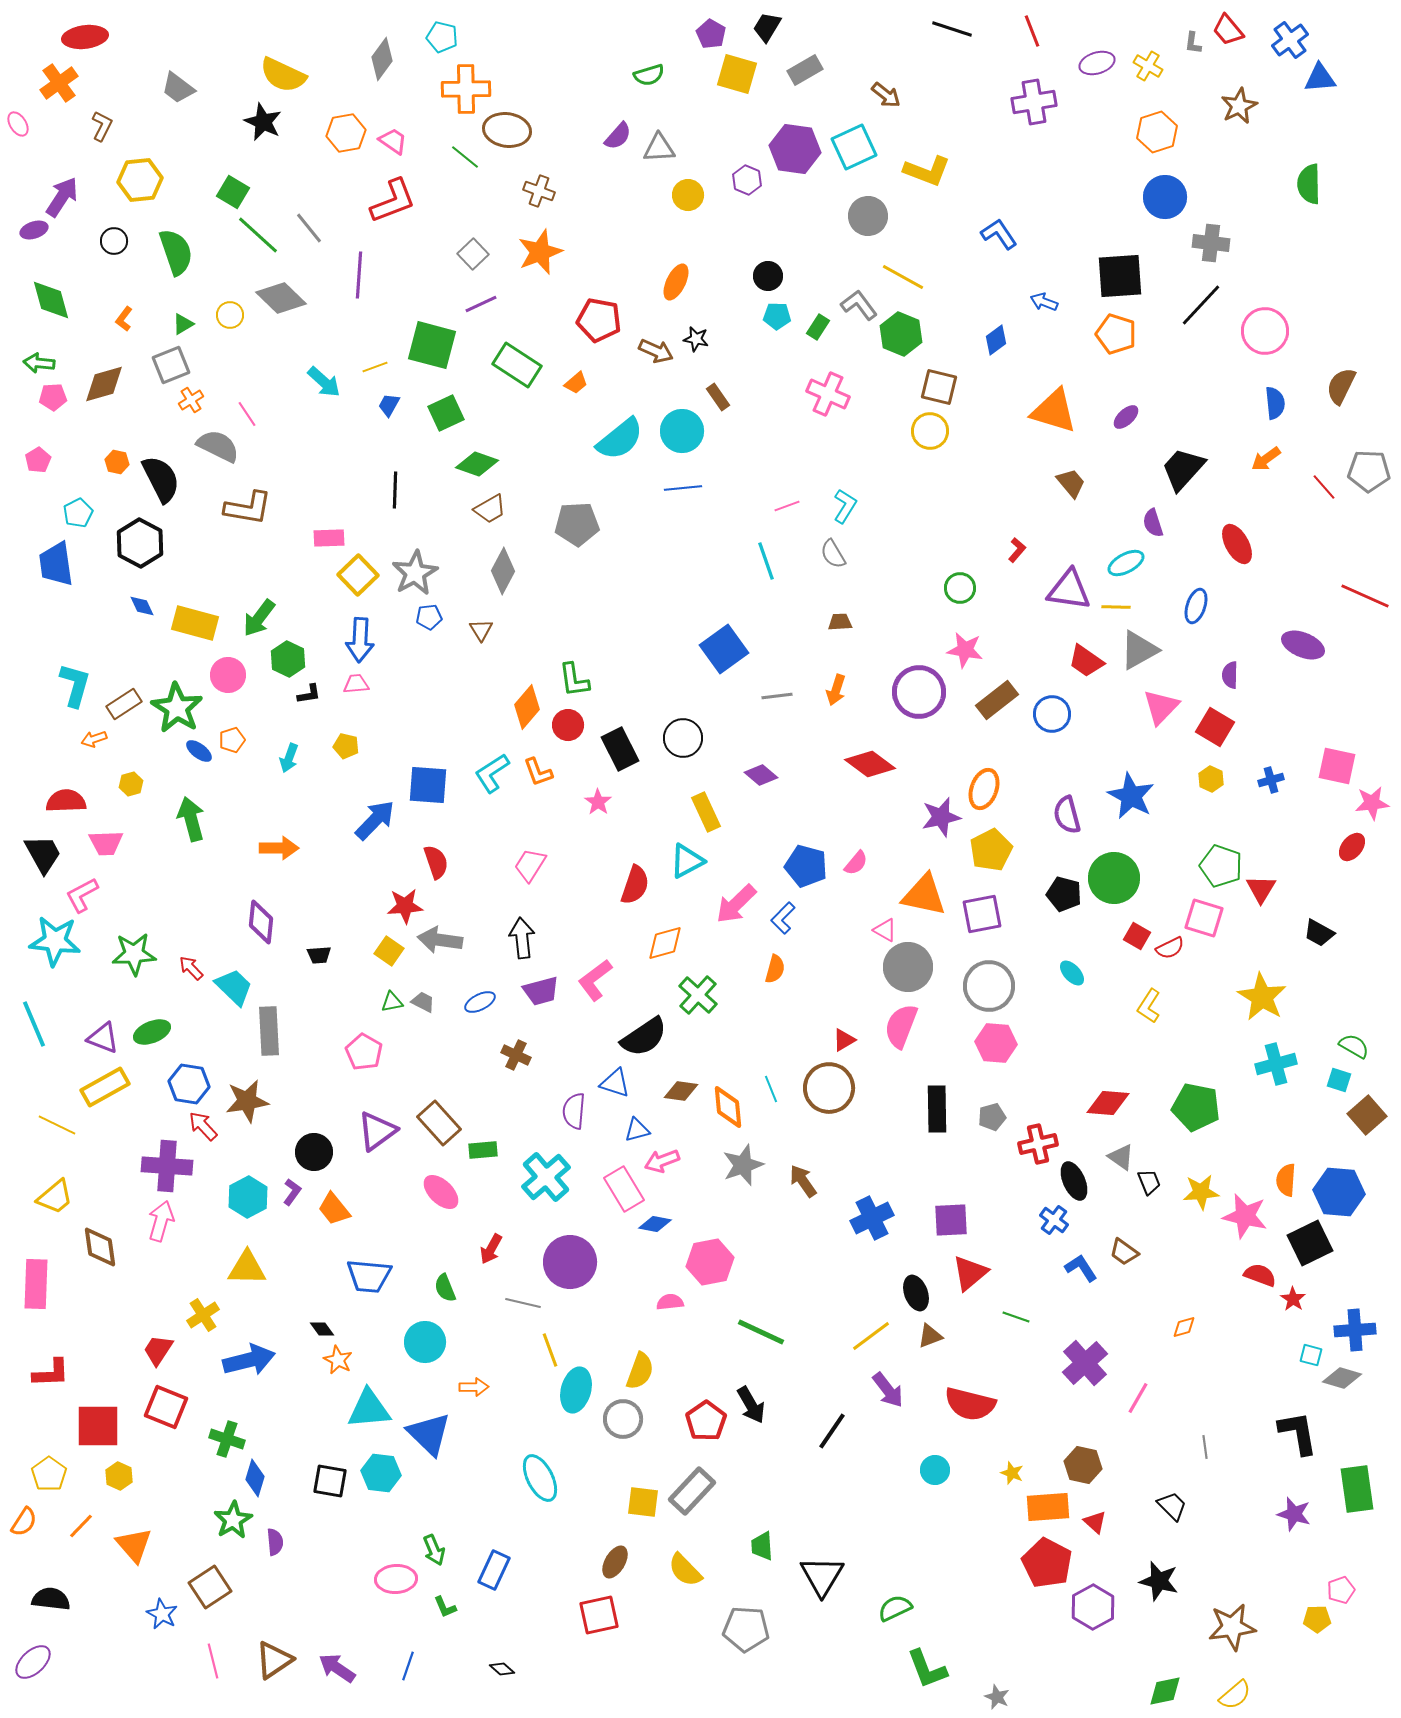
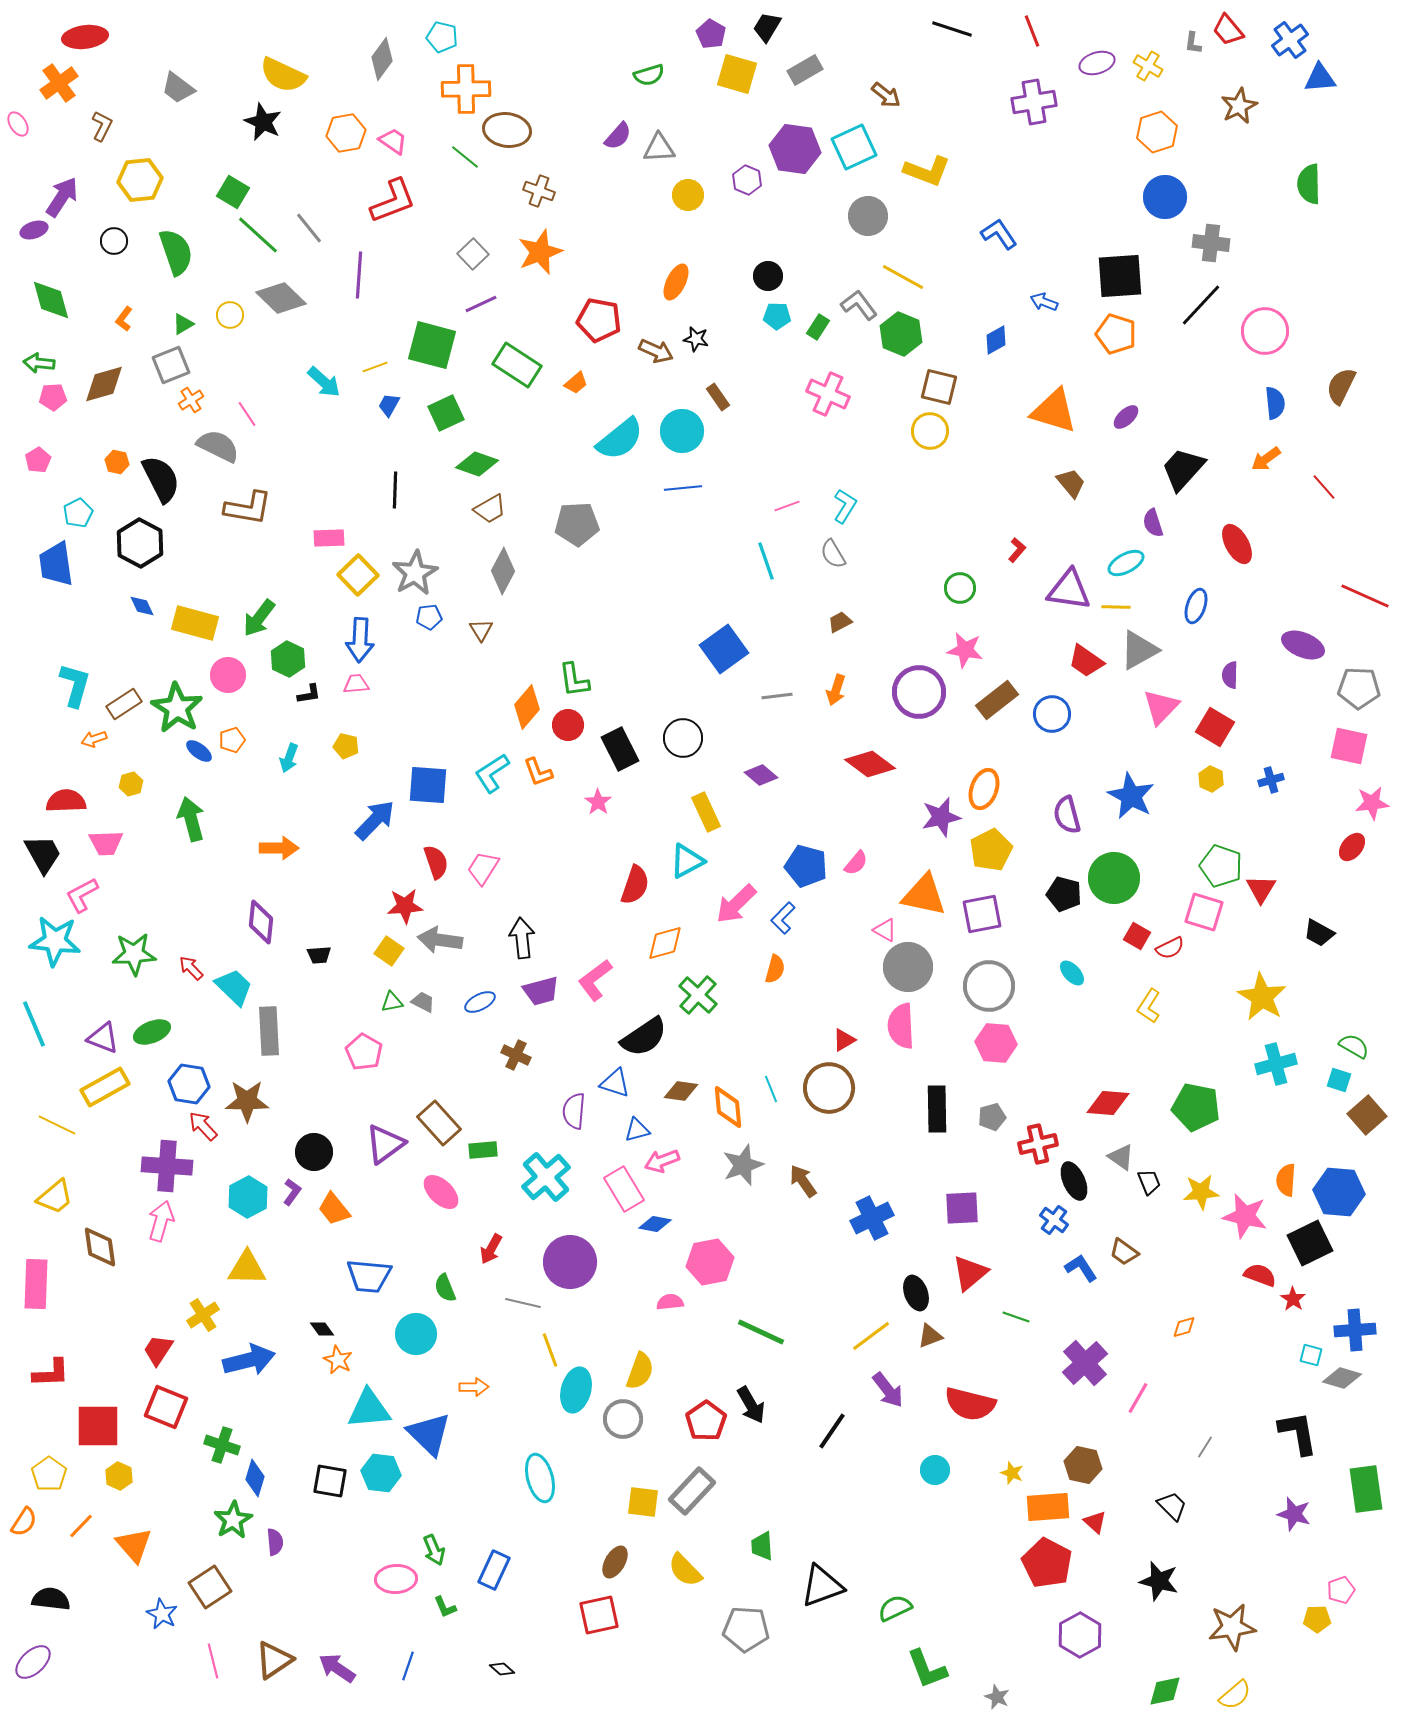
blue diamond at (996, 340): rotated 8 degrees clockwise
gray pentagon at (1369, 471): moved 10 px left, 217 px down
brown trapezoid at (840, 622): rotated 25 degrees counterclockwise
pink square at (1337, 766): moved 12 px right, 20 px up
pink trapezoid at (530, 865): moved 47 px left, 3 px down
pink square at (1204, 918): moved 6 px up
pink semicircle at (901, 1026): rotated 24 degrees counterclockwise
brown star at (247, 1101): rotated 9 degrees clockwise
purple triangle at (377, 1131): moved 8 px right, 13 px down
purple square at (951, 1220): moved 11 px right, 12 px up
cyan circle at (425, 1342): moved 9 px left, 8 px up
green cross at (227, 1439): moved 5 px left, 6 px down
gray line at (1205, 1447): rotated 40 degrees clockwise
cyan ellipse at (540, 1478): rotated 12 degrees clockwise
green rectangle at (1357, 1489): moved 9 px right
black triangle at (822, 1576): moved 10 px down; rotated 39 degrees clockwise
purple hexagon at (1093, 1607): moved 13 px left, 28 px down
